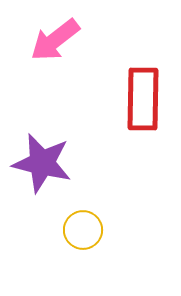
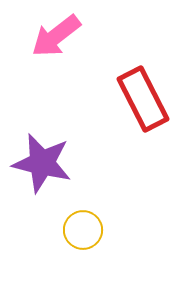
pink arrow: moved 1 px right, 4 px up
red rectangle: rotated 28 degrees counterclockwise
